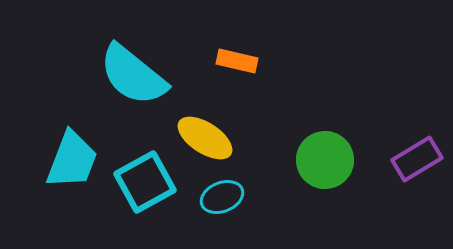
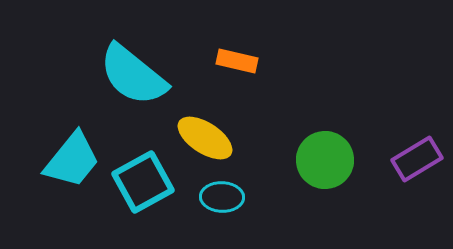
cyan trapezoid: rotated 18 degrees clockwise
cyan square: moved 2 px left
cyan ellipse: rotated 24 degrees clockwise
